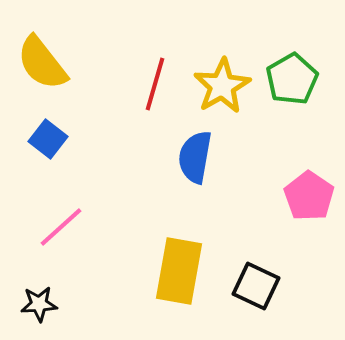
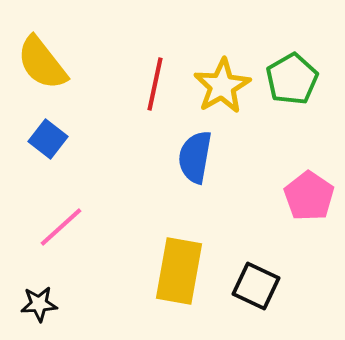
red line: rotated 4 degrees counterclockwise
